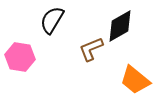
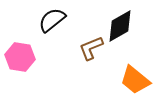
black semicircle: rotated 20 degrees clockwise
brown L-shape: moved 1 px up
